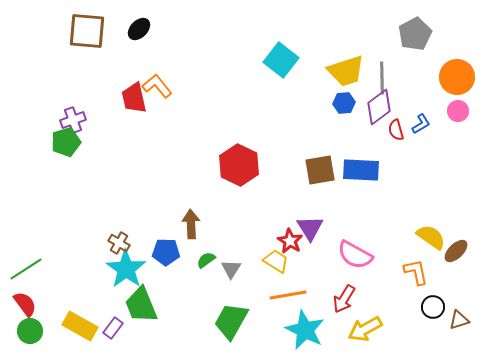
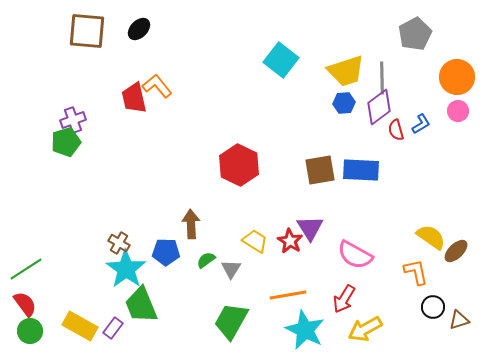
yellow trapezoid at (276, 261): moved 21 px left, 20 px up
